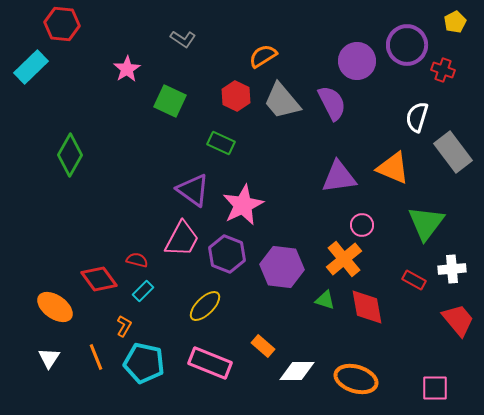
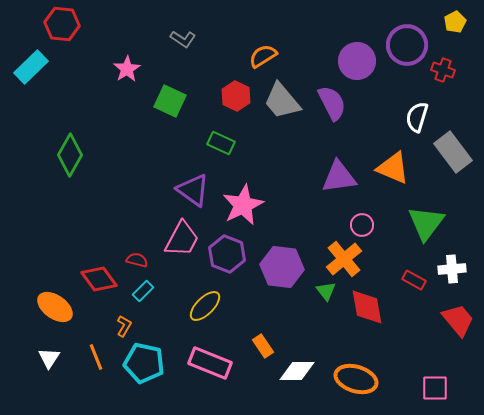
green triangle at (325, 300): moved 1 px right, 9 px up; rotated 35 degrees clockwise
orange rectangle at (263, 346): rotated 15 degrees clockwise
